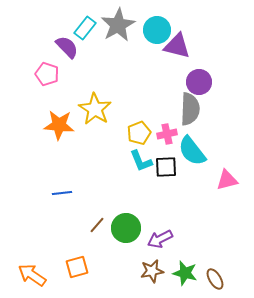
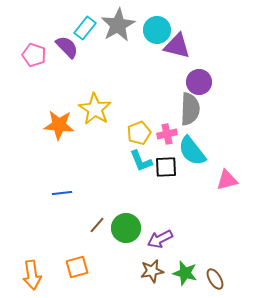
pink pentagon: moved 13 px left, 19 px up
orange arrow: rotated 132 degrees counterclockwise
